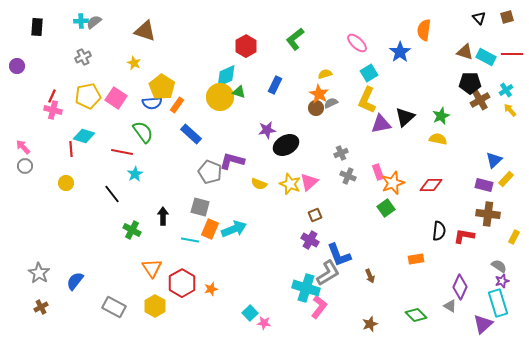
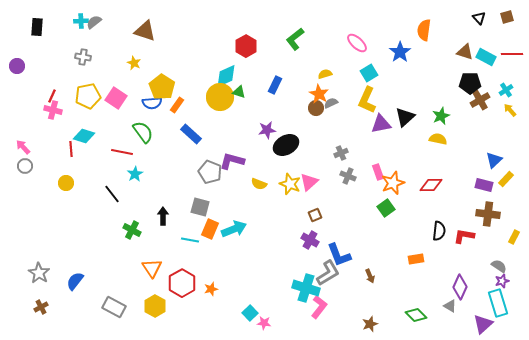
gray cross at (83, 57): rotated 35 degrees clockwise
